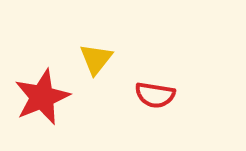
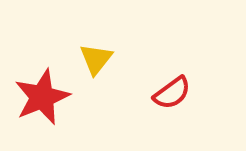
red semicircle: moved 17 px right, 2 px up; rotated 45 degrees counterclockwise
